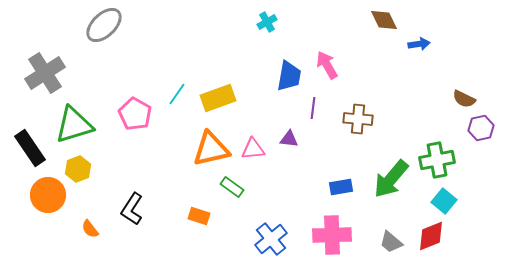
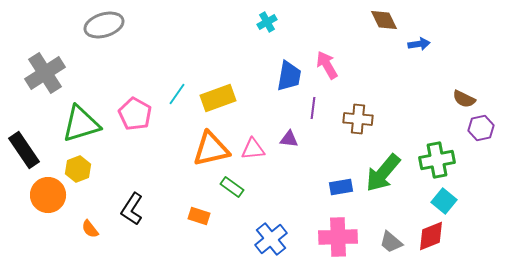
gray ellipse: rotated 27 degrees clockwise
green triangle: moved 7 px right, 1 px up
black rectangle: moved 6 px left, 2 px down
green arrow: moved 8 px left, 6 px up
pink cross: moved 6 px right, 2 px down
